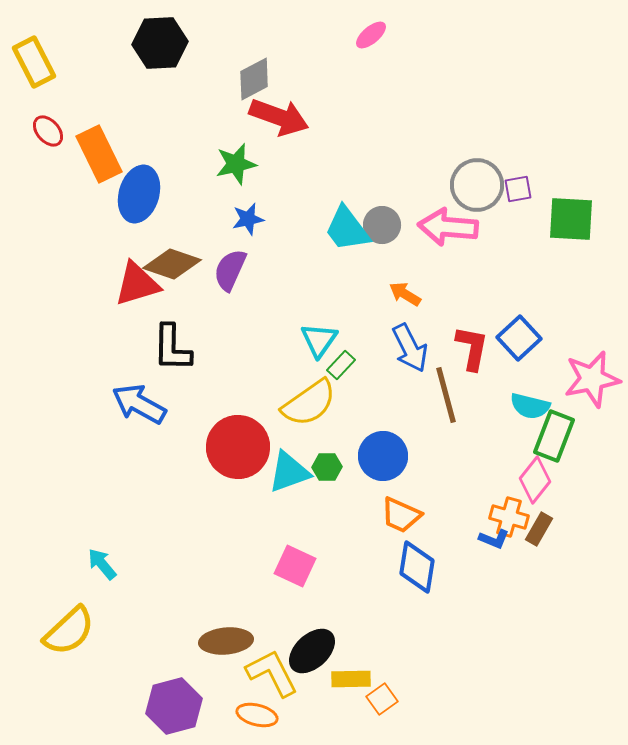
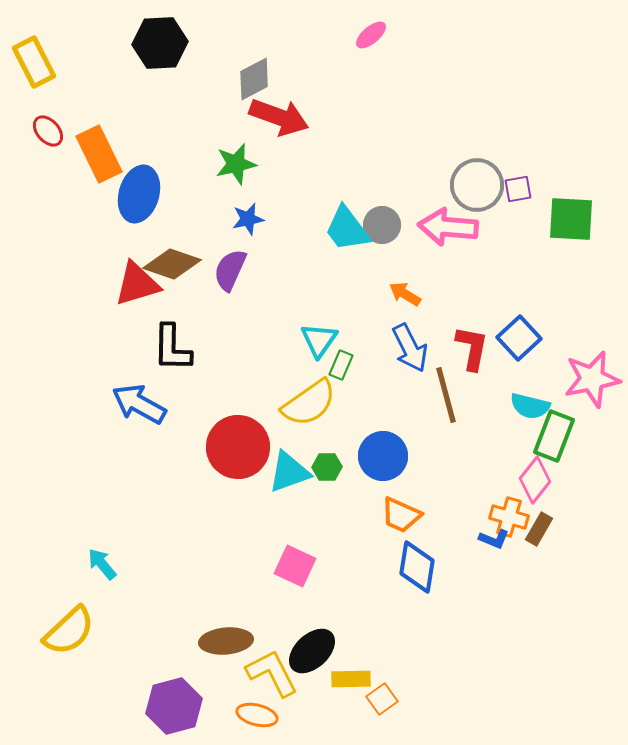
green rectangle at (341, 365): rotated 20 degrees counterclockwise
